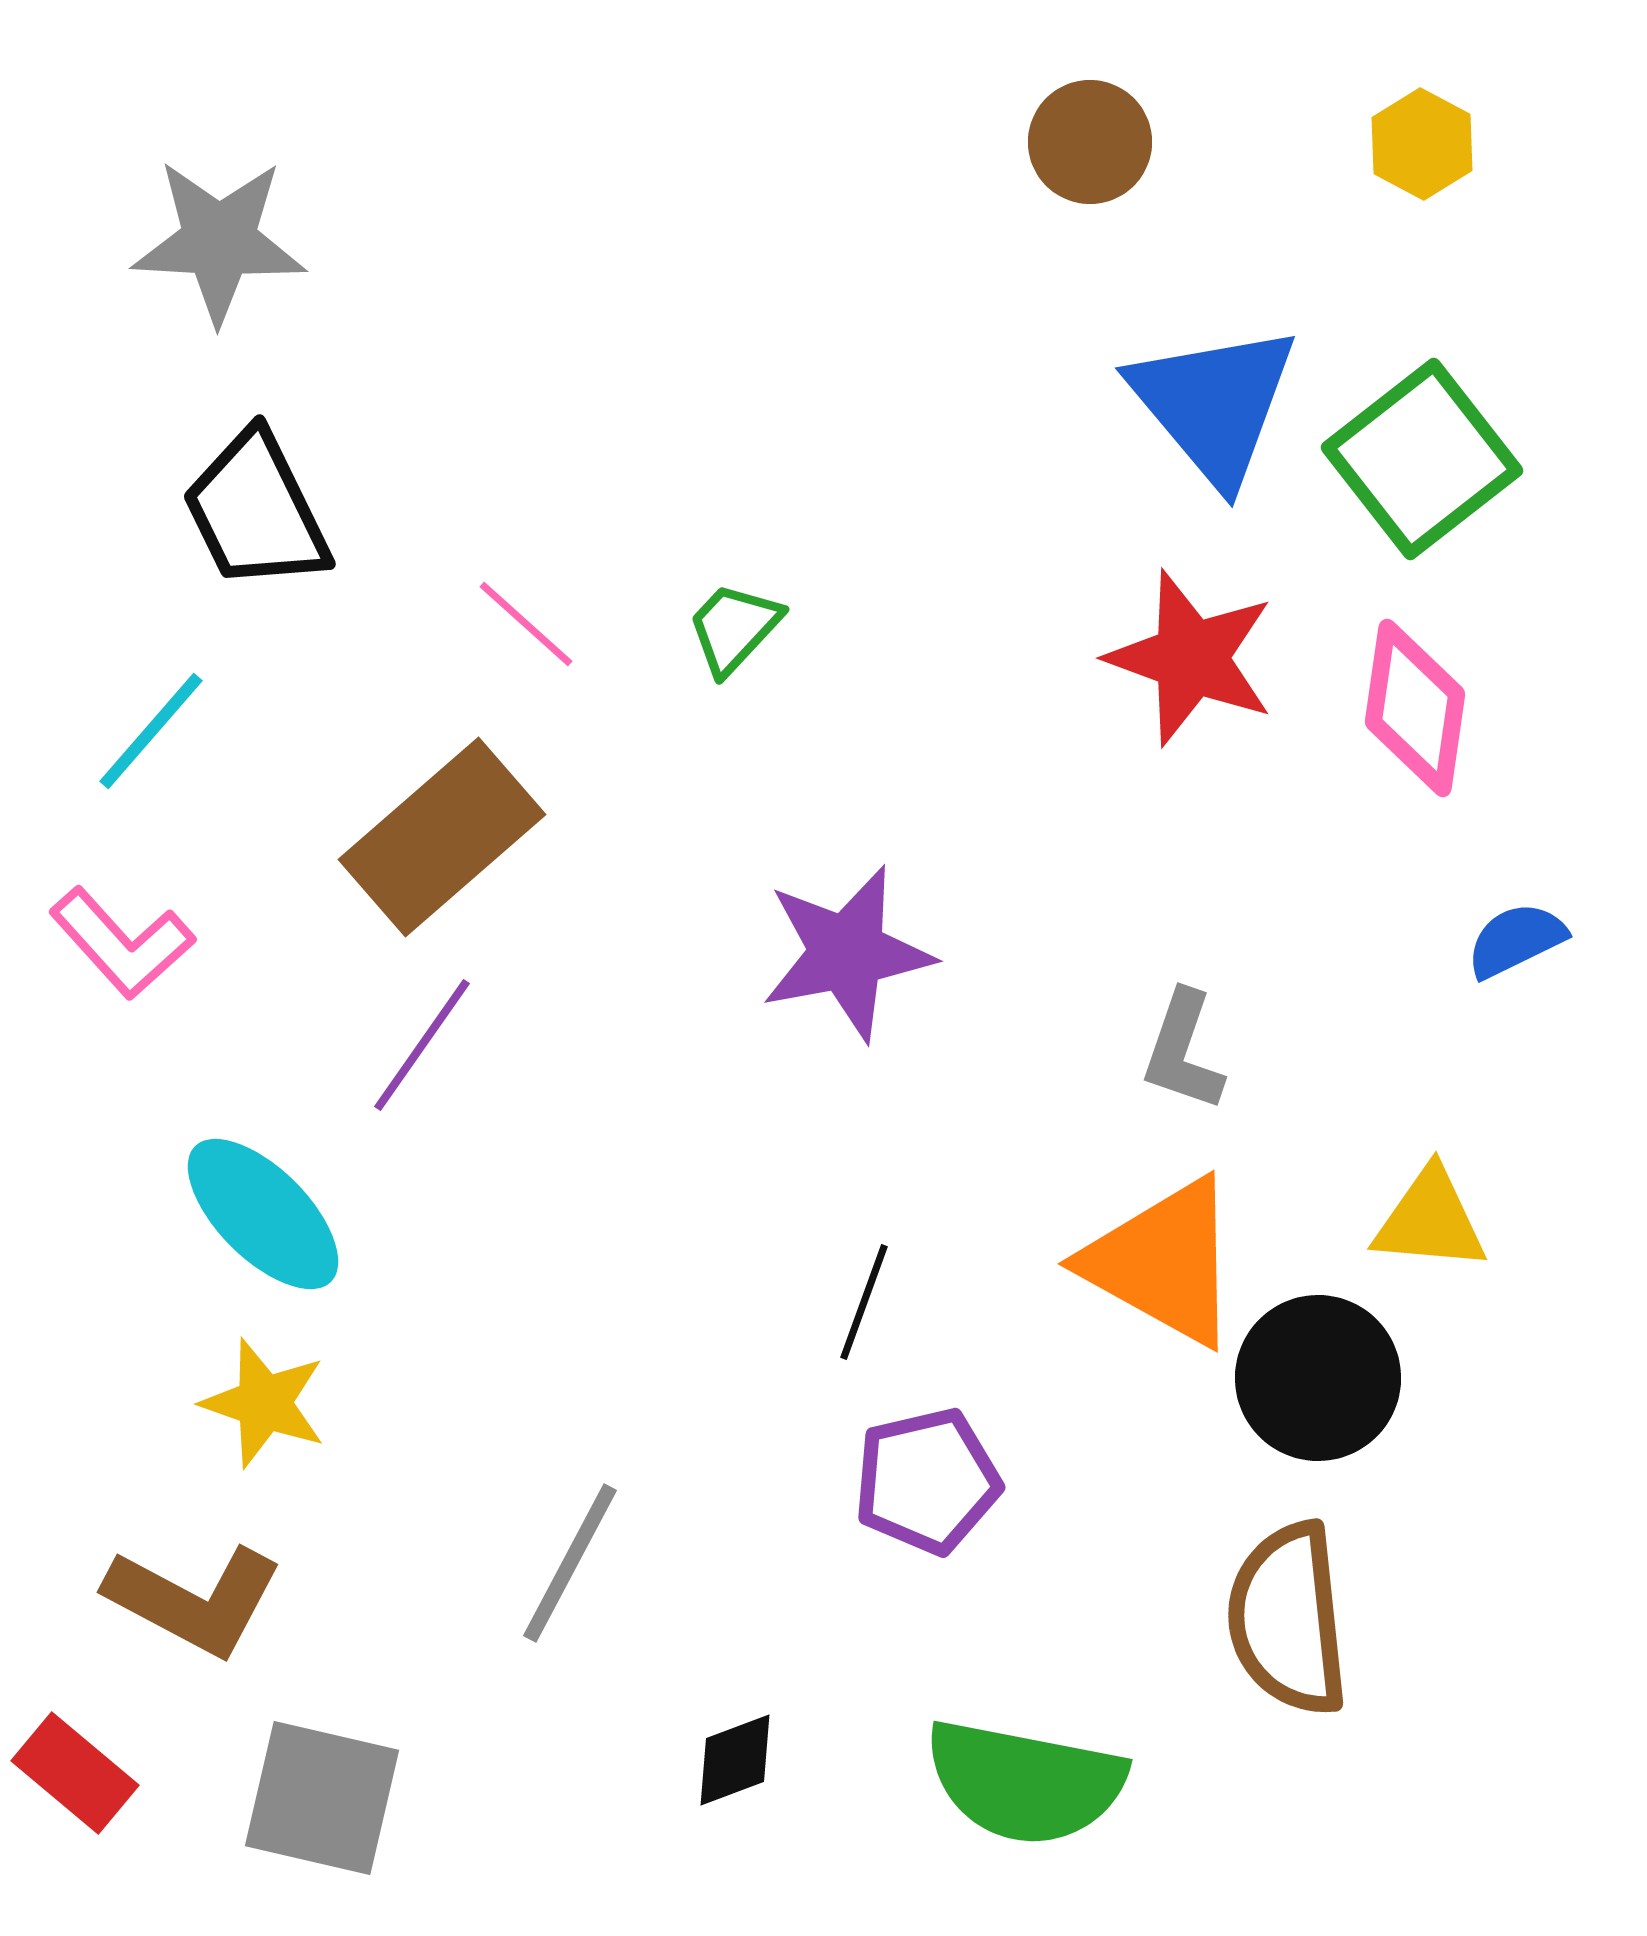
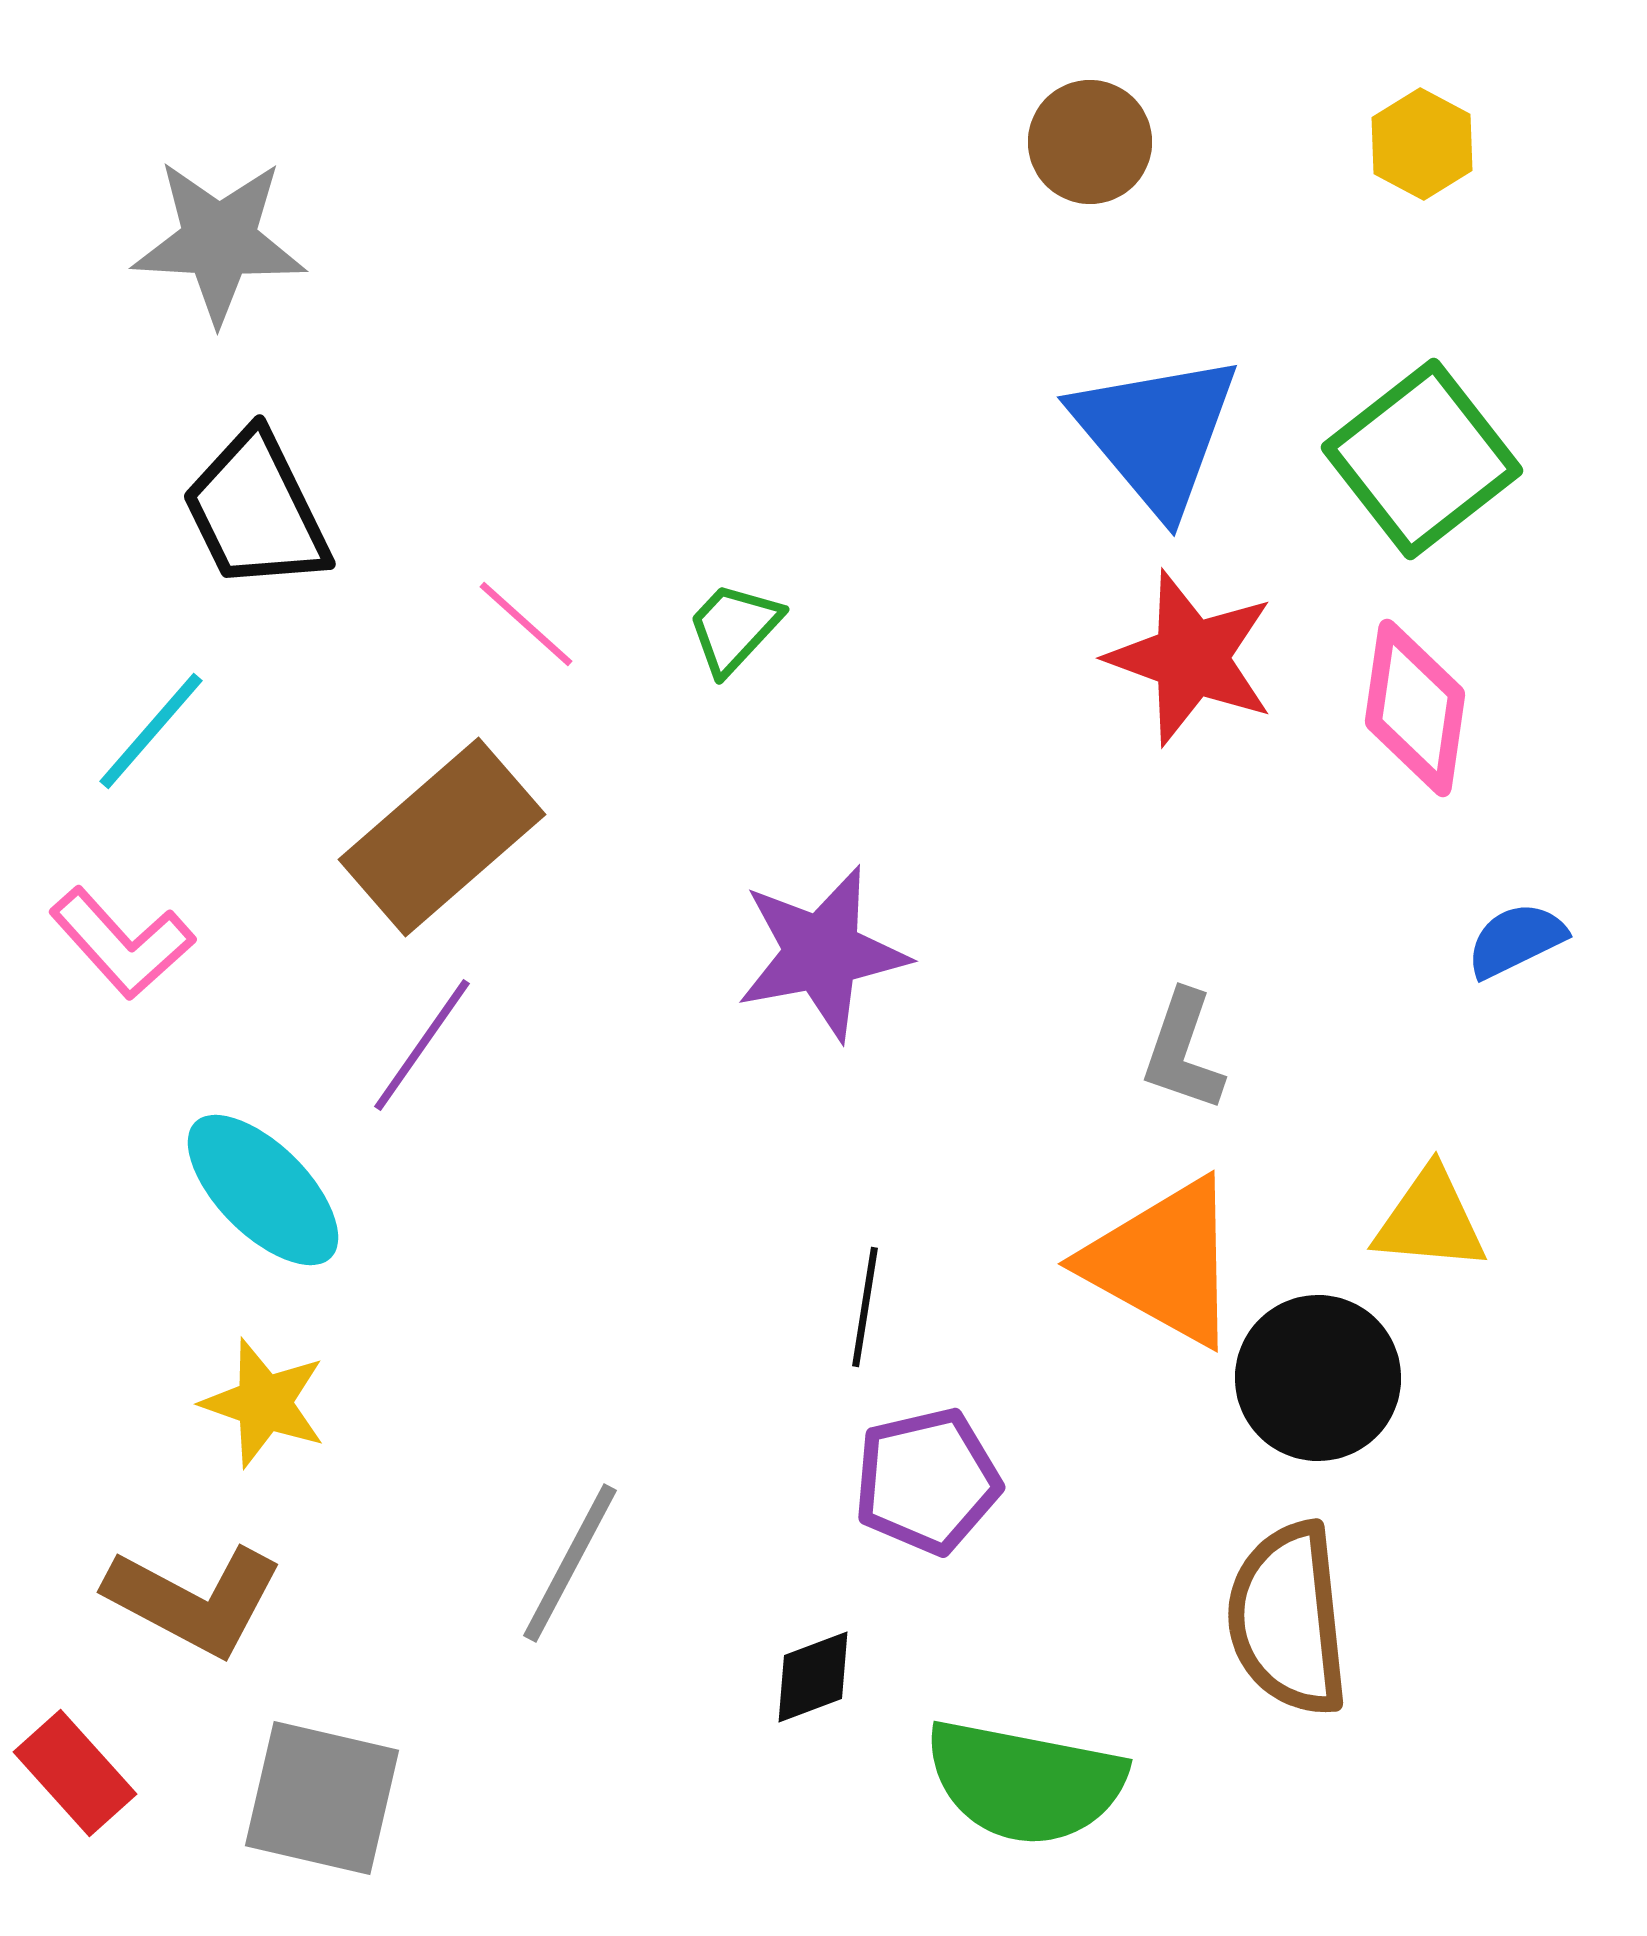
blue triangle: moved 58 px left, 29 px down
purple star: moved 25 px left
cyan ellipse: moved 24 px up
black line: moved 1 px right, 5 px down; rotated 11 degrees counterclockwise
black diamond: moved 78 px right, 83 px up
red rectangle: rotated 8 degrees clockwise
